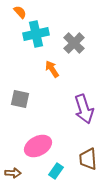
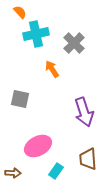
purple arrow: moved 3 px down
